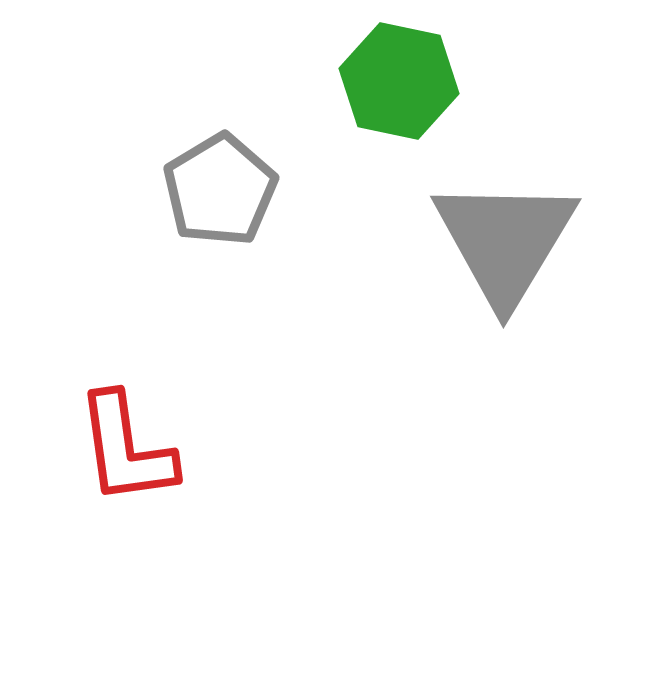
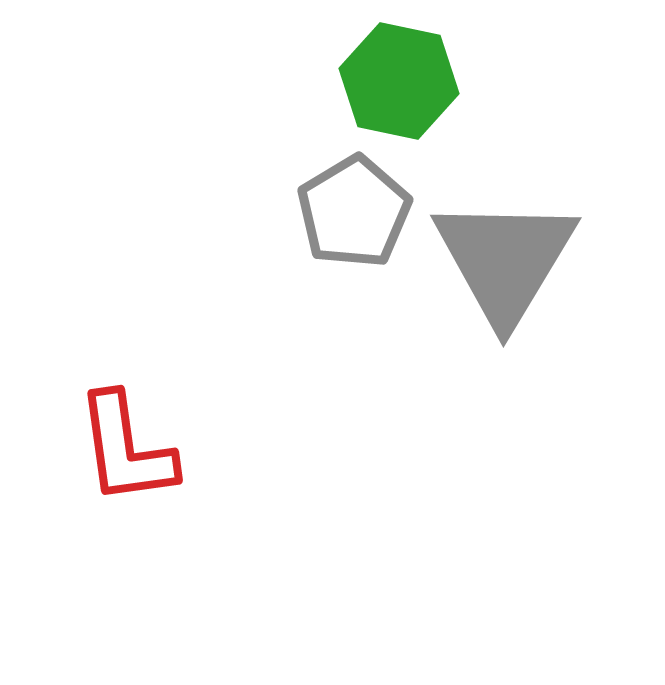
gray pentagon: moved 134 px right, 22 px down
gray triangle: moved 19 px down
